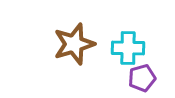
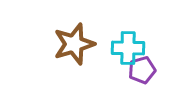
purple pentagon: moved 8 px up
